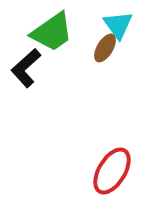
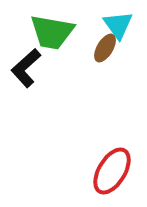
green trapezoid: rotated 45 degrees clockwise
